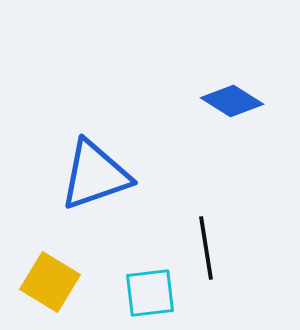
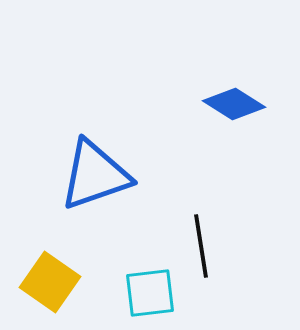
blue diamond: moved 2 px right, 3 px down
black line: moved 5 px left, 2 px up
yellow square: rotated 4 degrees clockwise
